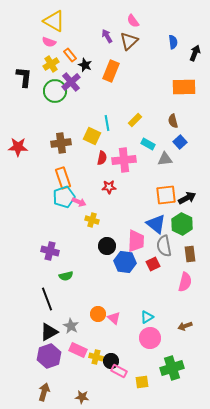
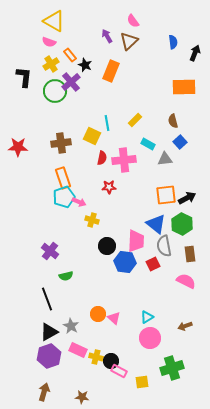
purple cross at (50, 251): rotated 24 degrees clockwise
pink semicircle at (185, 282): moved 1 px right, 1 px up; rotated 78 degrees counterclockwise
